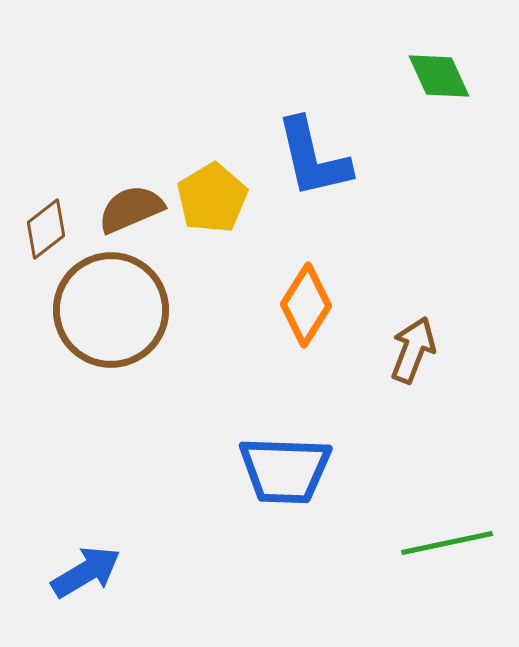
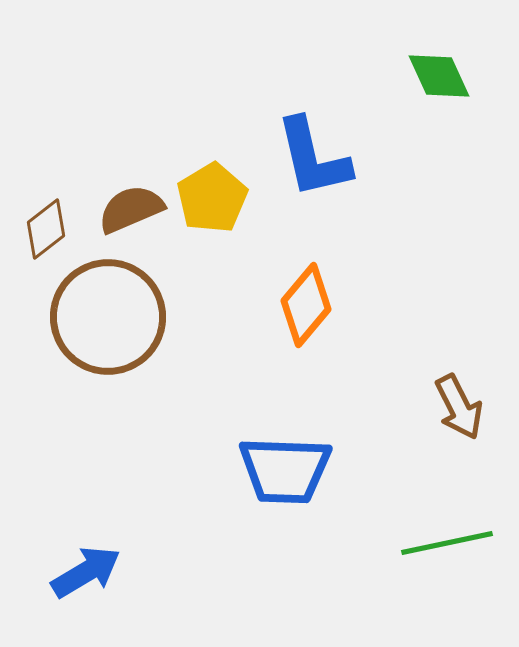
orange diamond: rotated 8 degrees clockwise
brown circle: moved 3 px left, 7 px down
brown arrow: moved 46 px right, 57 px down; rotated 132 degrees clockwise
